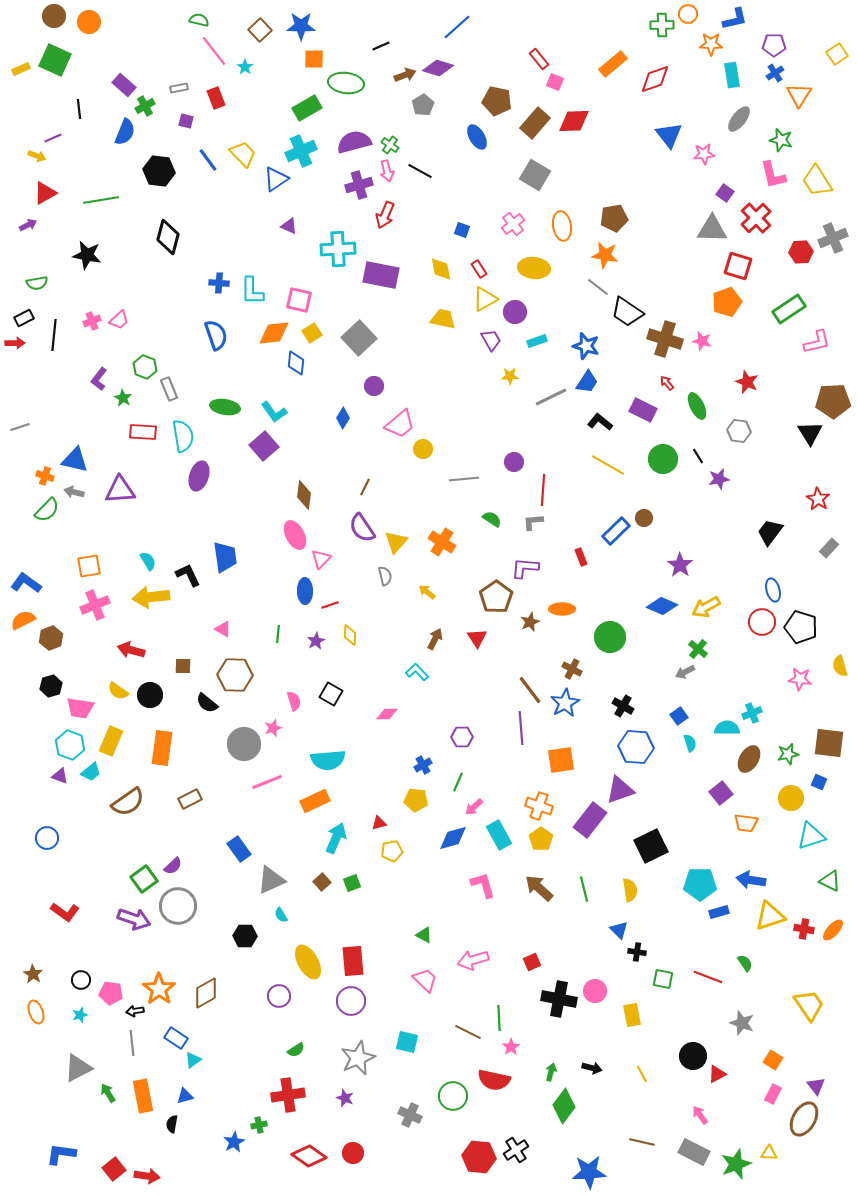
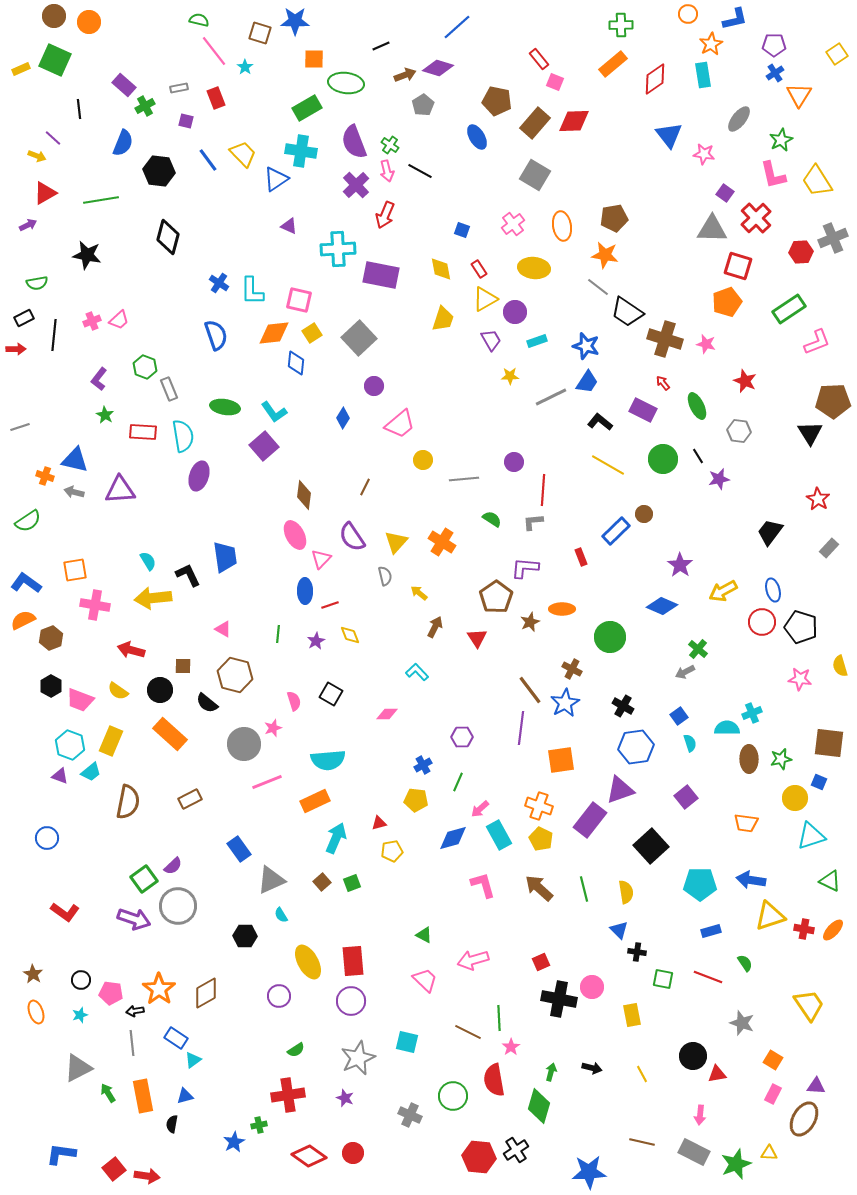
green cross at (662, 25): moved 41 px left
blue star at (301, 26): moved 6 px left, 5 px up
brown square at (260, 30): moved 3 px down; rotated 30 degrees counterclockwise
orange star at (711, 44): rotated 30 degrees counterclockwise
cyan rectangle at (732, 75): moved 29 px left
red diamond at (655, 79): rotated 16 degrees counterclockwise
blue semicircle at (125, 132): moved 2 px left, 11 px down
purple line at (53, 138): rotated 66 degrees clockwise
green star at (781, 140): rotated 30 degrees clockwise
purple semicircle at (354, 142): rotated 96 degrees counterclockwise
cyan cross at (301, 151): rotated 32 degrees clockwise
pink star at (704, 154): rotated 15 degrees clockwise
purple cross at (359, 185): moved 3 px left; rotated 28 degrees counterclockwise
blue cross at (219, 283): rotated 30 degrees clockwise
yellow trapezoid at (443, 319): rotated 96 degrees clockwise
pink star at (702, 341): moved 4 px right, 3 px down
pink L-shape at (817, 342): rotated 8 degrees counterclockwise
red arrow at (15, 343): moved 1 px right, 6 px down
red star at (747, 382): moved 2 px left, 1 px up
red arrow at (667, 383): moved 4 px left
green star at (123, 398): moved 18 px left, 17 px down
yellow circle at (423, 449): moved 11 px down
green semicircle at (47, 510): moved 19 px left, 11 px down; rotated 12 degrees clockwise
brown circle at (644, 518): moved 4 px up
purple semicircle at (362, 528): moved 10 px left, 9 px down
orange square at (89, 566): moved 14 px left, 4 px down
yellow arrow at (427, 592): moved 8 px left, 1 px down
yellow arrow at (151, 597): moved 2 px right, 1 px down
pink cross at (95, 605): rotated 32 degrees clockwise
yellow arrow at (706, 607): moved 17 px right, 16 px up
yellow diamond at (350, 635): rotated 25 degrees counterclockwise
brown arrow at (435, 639): moved 12 px up
brown hexagon at (235, 675): rotated 12 degrees clockwise
black hexagon at (51, 686): rotated 15 degrees counterclockwise
black circle at (150, 695): moved 10 px right, 5 px up
pink trapezoid at (80, 708): moved 8 px up; rotated 12 degrees clockwise
purple line at (521, 728): rotated 12 degrees clockwise
blue hexagon at (636, 747): rotated 12 degrees counterclockwise
orange rectangle at (162, 748): moved 8 px right, 14 px up; rotated 56 degrees counterclockwise
green star at (788, 754): moved 7 px left, 5 px down
brown ellipse at (749, 759): rotated 32 degrees counterclockwise
purple square at (721, 793): moved 35 px left, 4 px down
yellow circle at (791, 798): moved 4 px right
brown semicircle at (128, 802): rotated 44 degrees counterclockwise
pink arrow at (474, 807): moved 6 px right, 2 px down
yellow pentagon at (541, 839): rotated 10 degrees counterclockwise
black square at (651, 846): rotated 16 degrees counterclockwise
yellow semicircle at (630, 890): moved 4 px left, 2 px down
blue rectangle at (719, 912): moved 8 px left, 19 px down
red square at (532, 962): moved 9 px right
pink circle at (595, 991): moved 3 px left, 4 px up
red triangle at (717, 1074): rotated 18 degrees clockwise
red semicircle at (494, 1080): rotated 68 degrees clockwise
purple triangle at (816, 1086): rotated 48 degrees counterclockwise
green diamond at (564, 1106): moved 25 px left; rotated 20 degrees counterclockwise
pink arrow at (700, 1115): rotated 138 degrees counterclockwise
